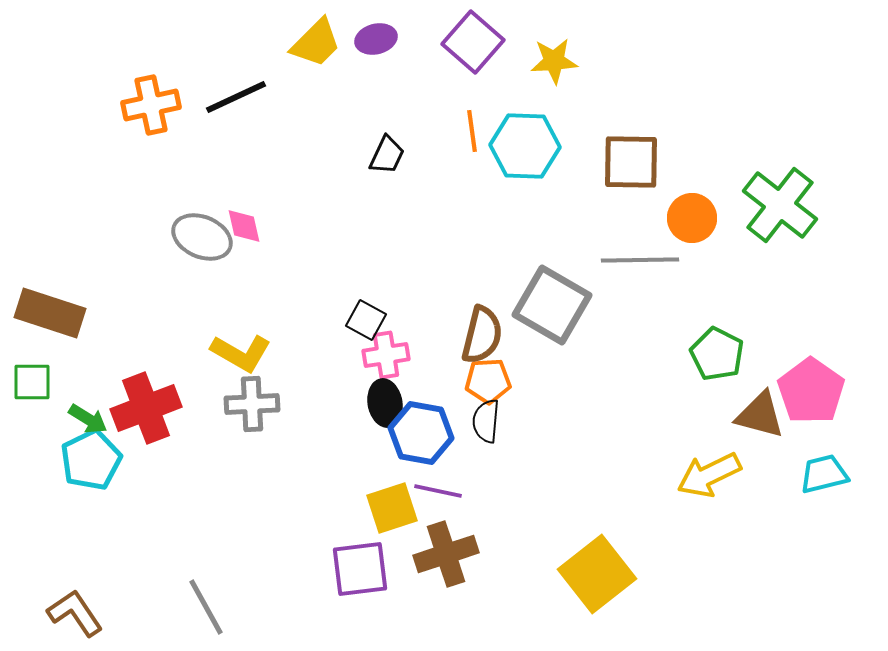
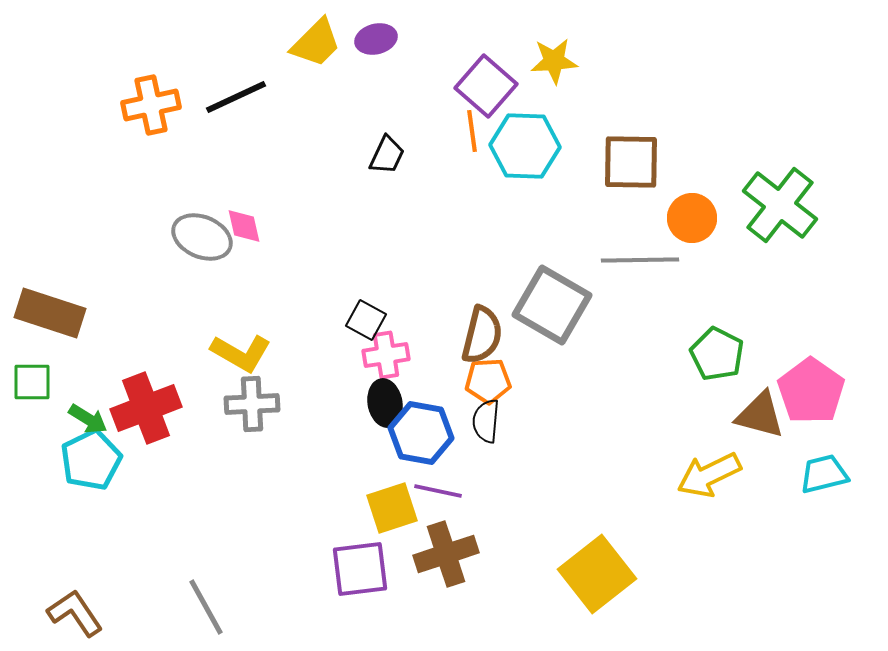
purple square at (473, 42): moved 13 px right, 44 px down
